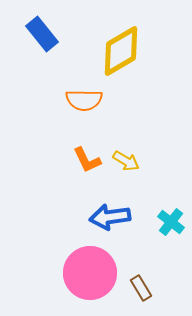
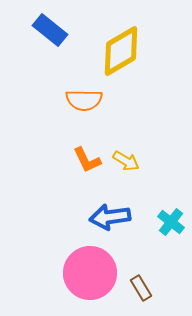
blue rectangle: moved 8 px right, 4 px up; rotated 12 degrees counterclockwise
